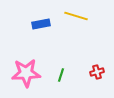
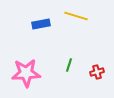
green line: moved 8 px right, 10 px up
